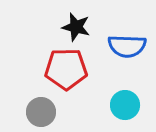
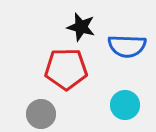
black star: moved 5 px right
gray circle: moved 2 px down
